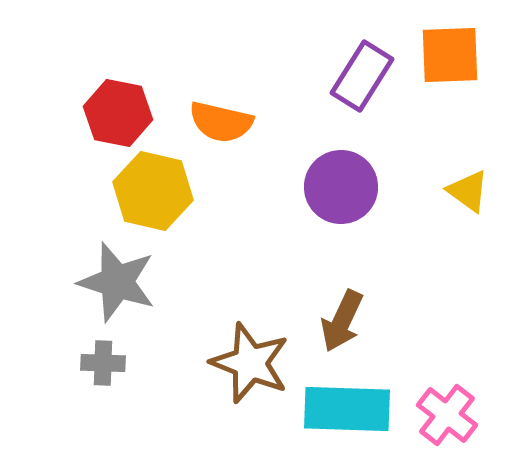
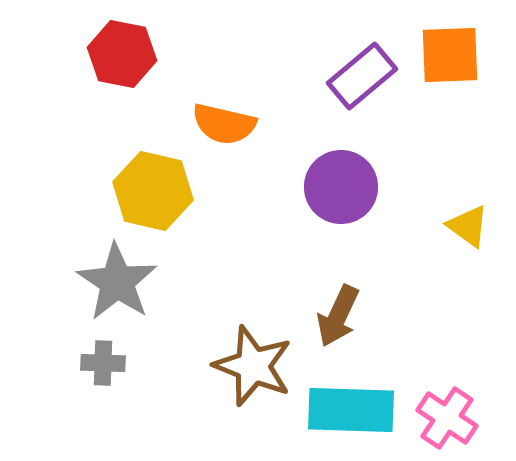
purple rectangle: rotated 18 degrees clockwise
red hexagon: moved 4 px right, 59 px up
orange semicircle: moved 3 px right, 2 px down
yellow triangle: moved 35 px down
gray star: rotated 16 degrees clockwise
brown arrow: moved 4 px left, 5 px up
brown star: moved 3 px right, 3 px down
cyan rectangle: moved 4 px right, 1 px down
pink cross: moved 3 px down; rotated 4 degrees counterclockwise
